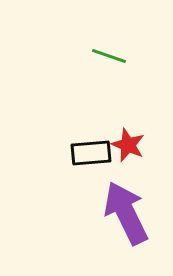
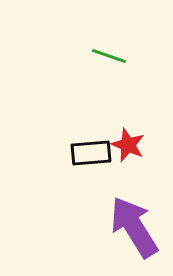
purple arrow: moved 8 px right, 14 px down; rotated 6 degrees counterclockwise
